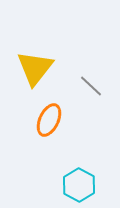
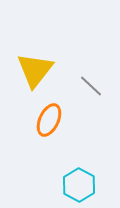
yellow triangle: moved 2 px down
